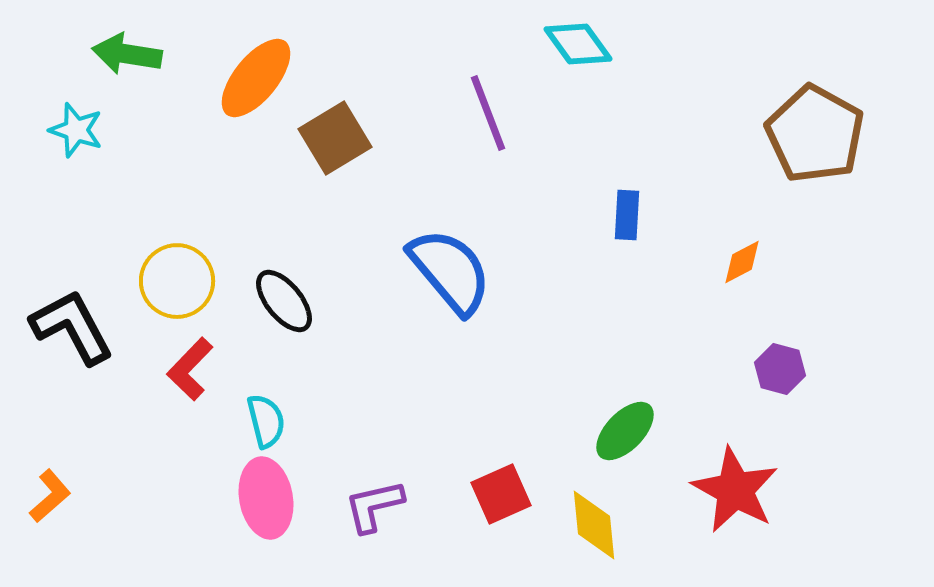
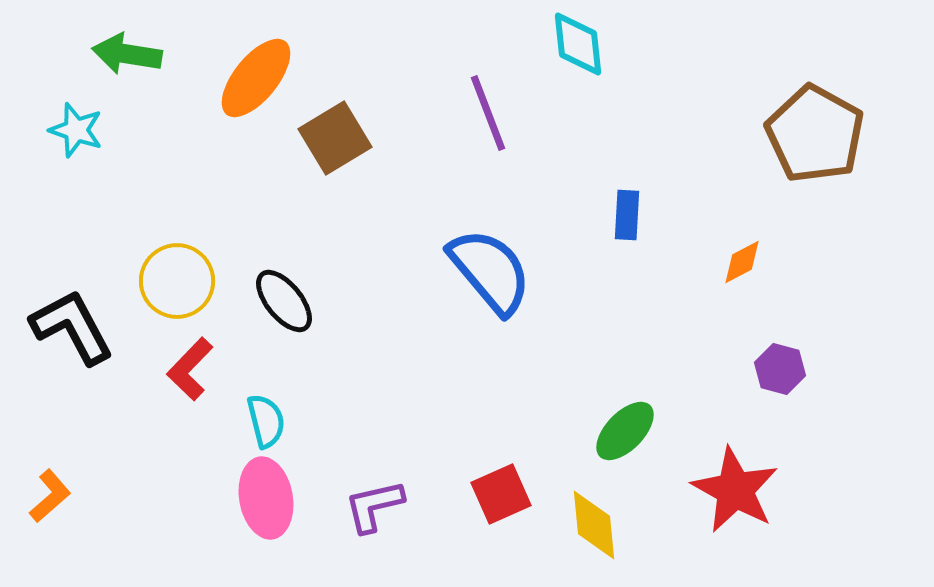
cyan diamond: rotated 30 degrees clockwise
blue semicircle: moved 40 px right
